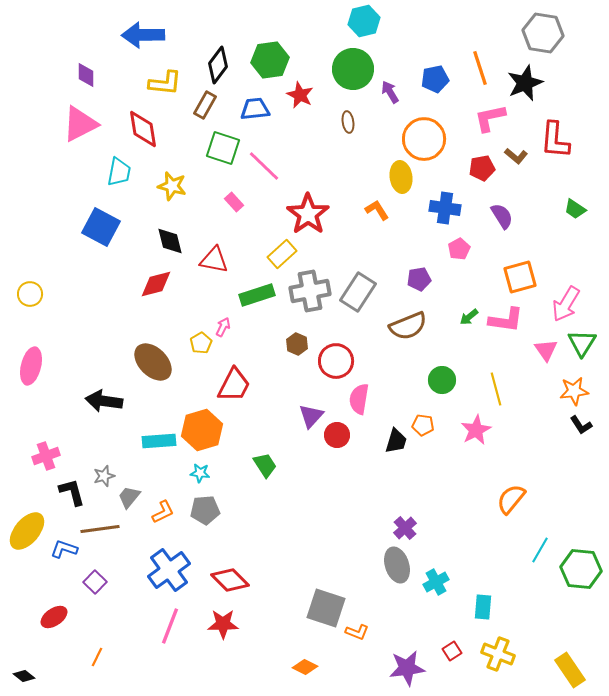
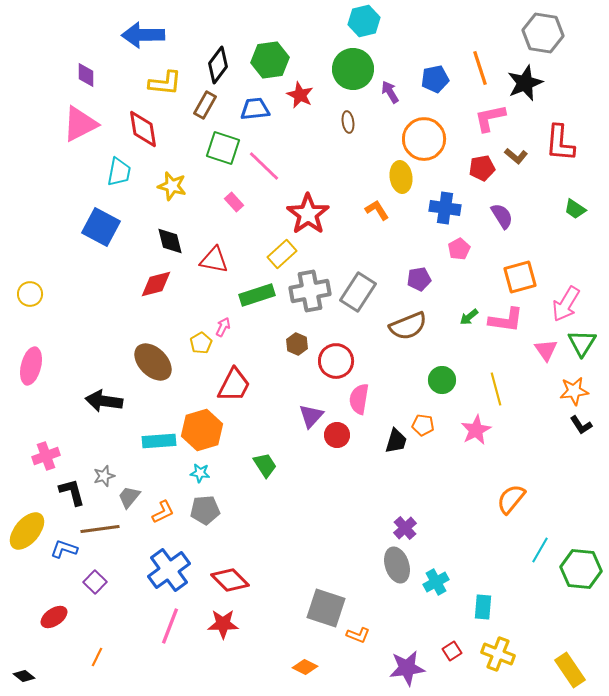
red L-shape at (555, 140): moved 5 px right, 3 px down
orange L-shape at (357, 632): moved 1 px right, 3 px down
